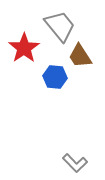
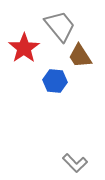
blue hexagon: moved 4 px down
